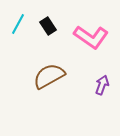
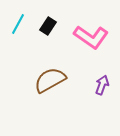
black rectangle: rotated 66 degrees clockwise
brown semicircle: moved 1 px right, 4 px down
